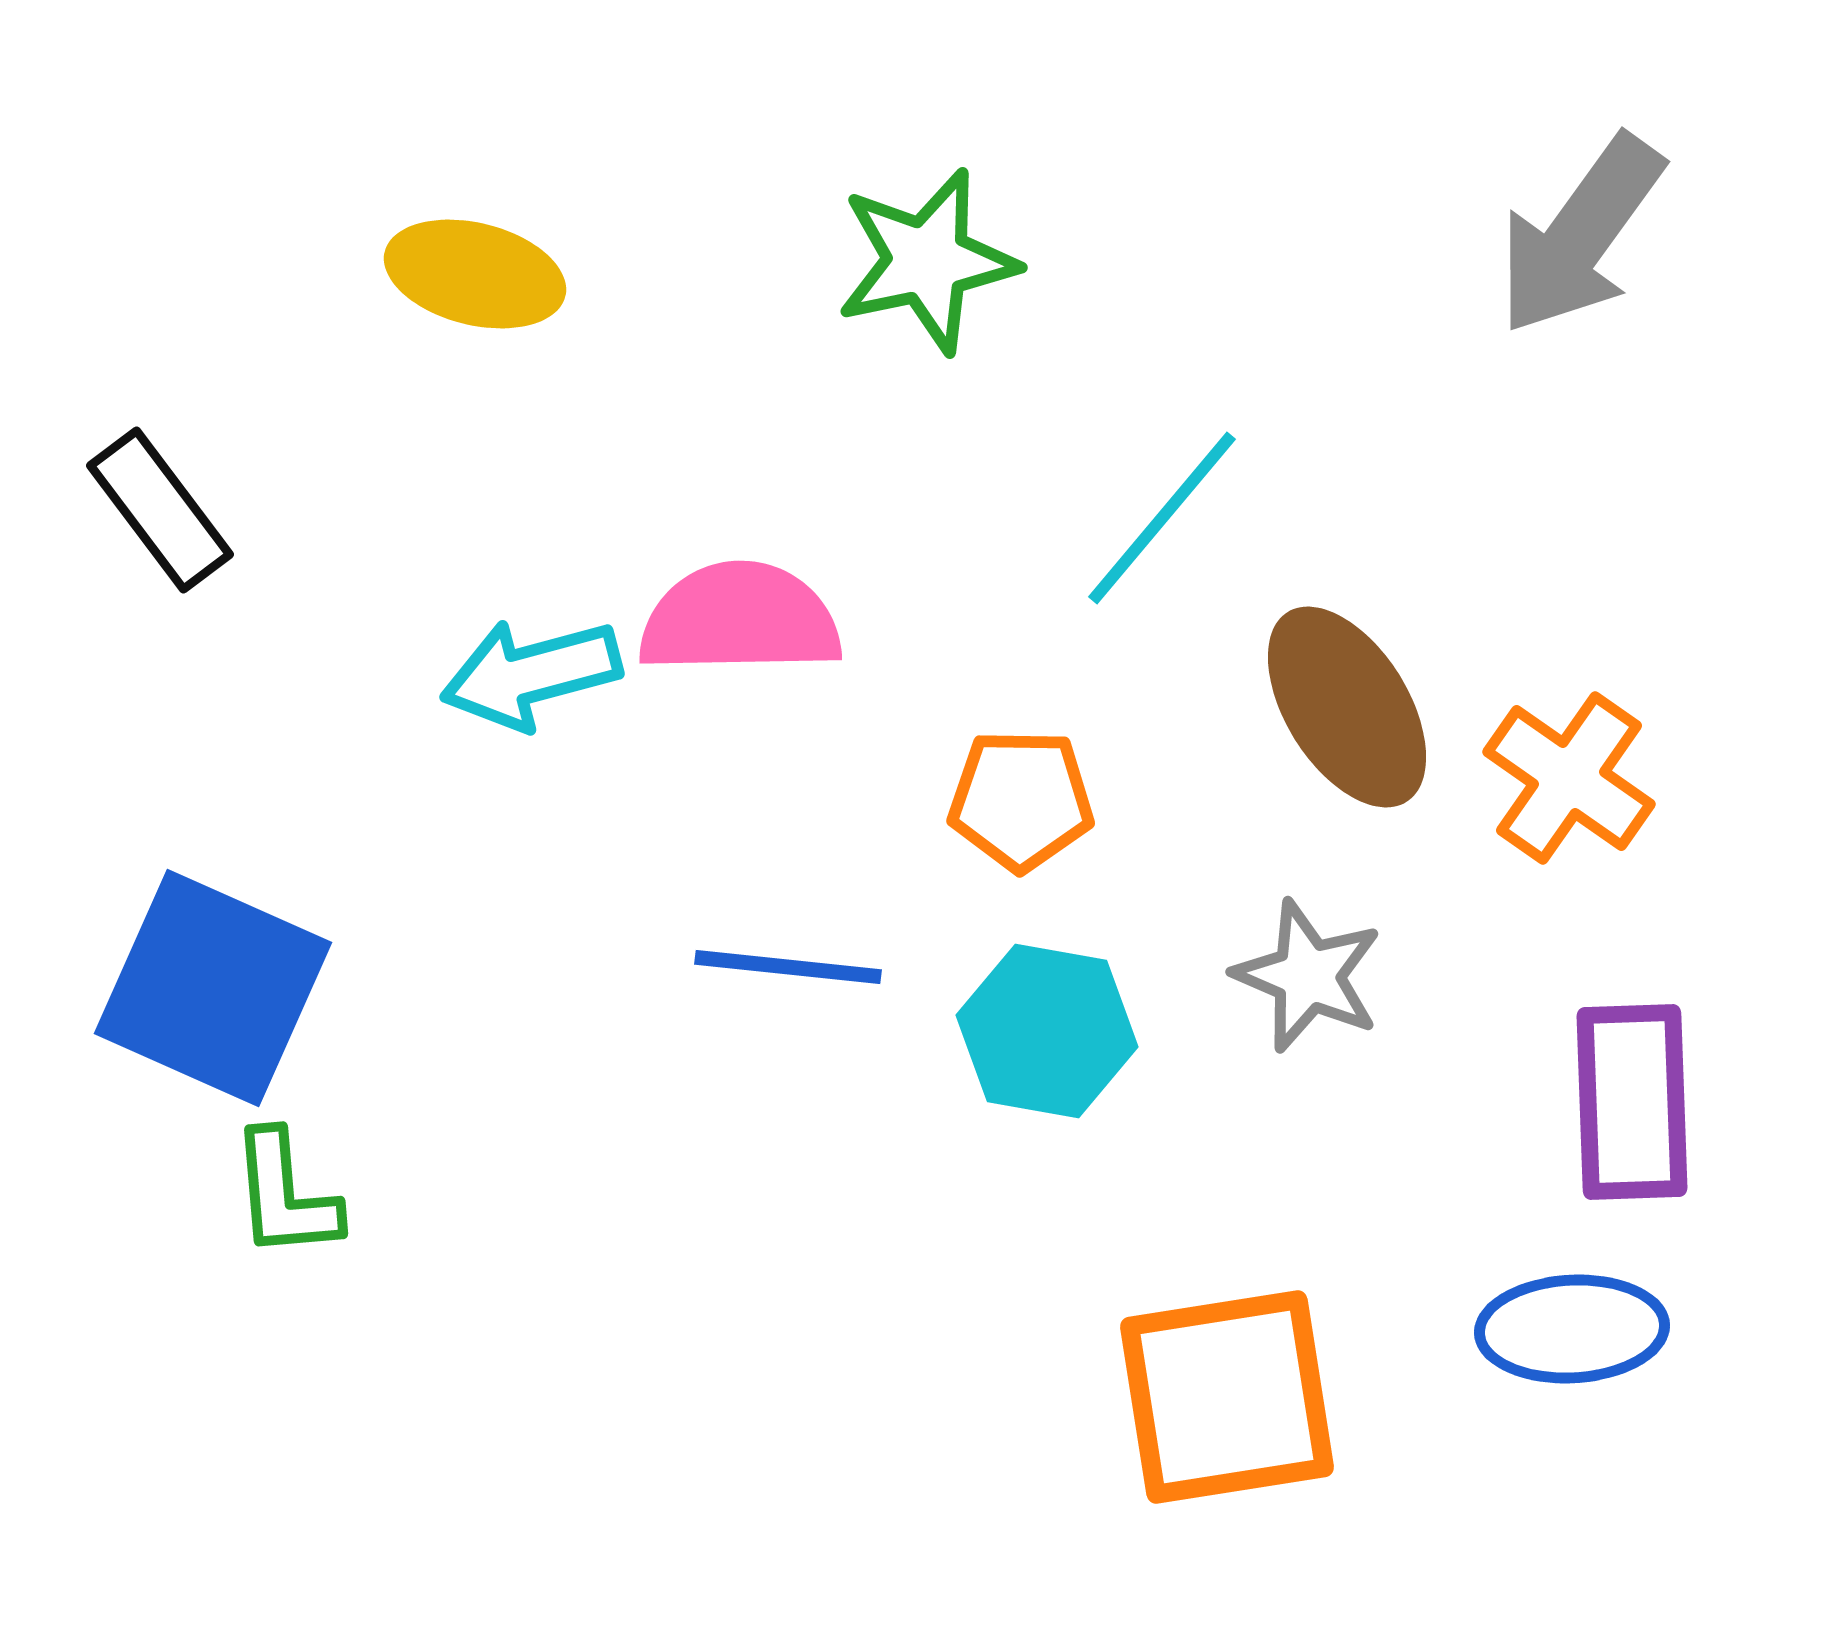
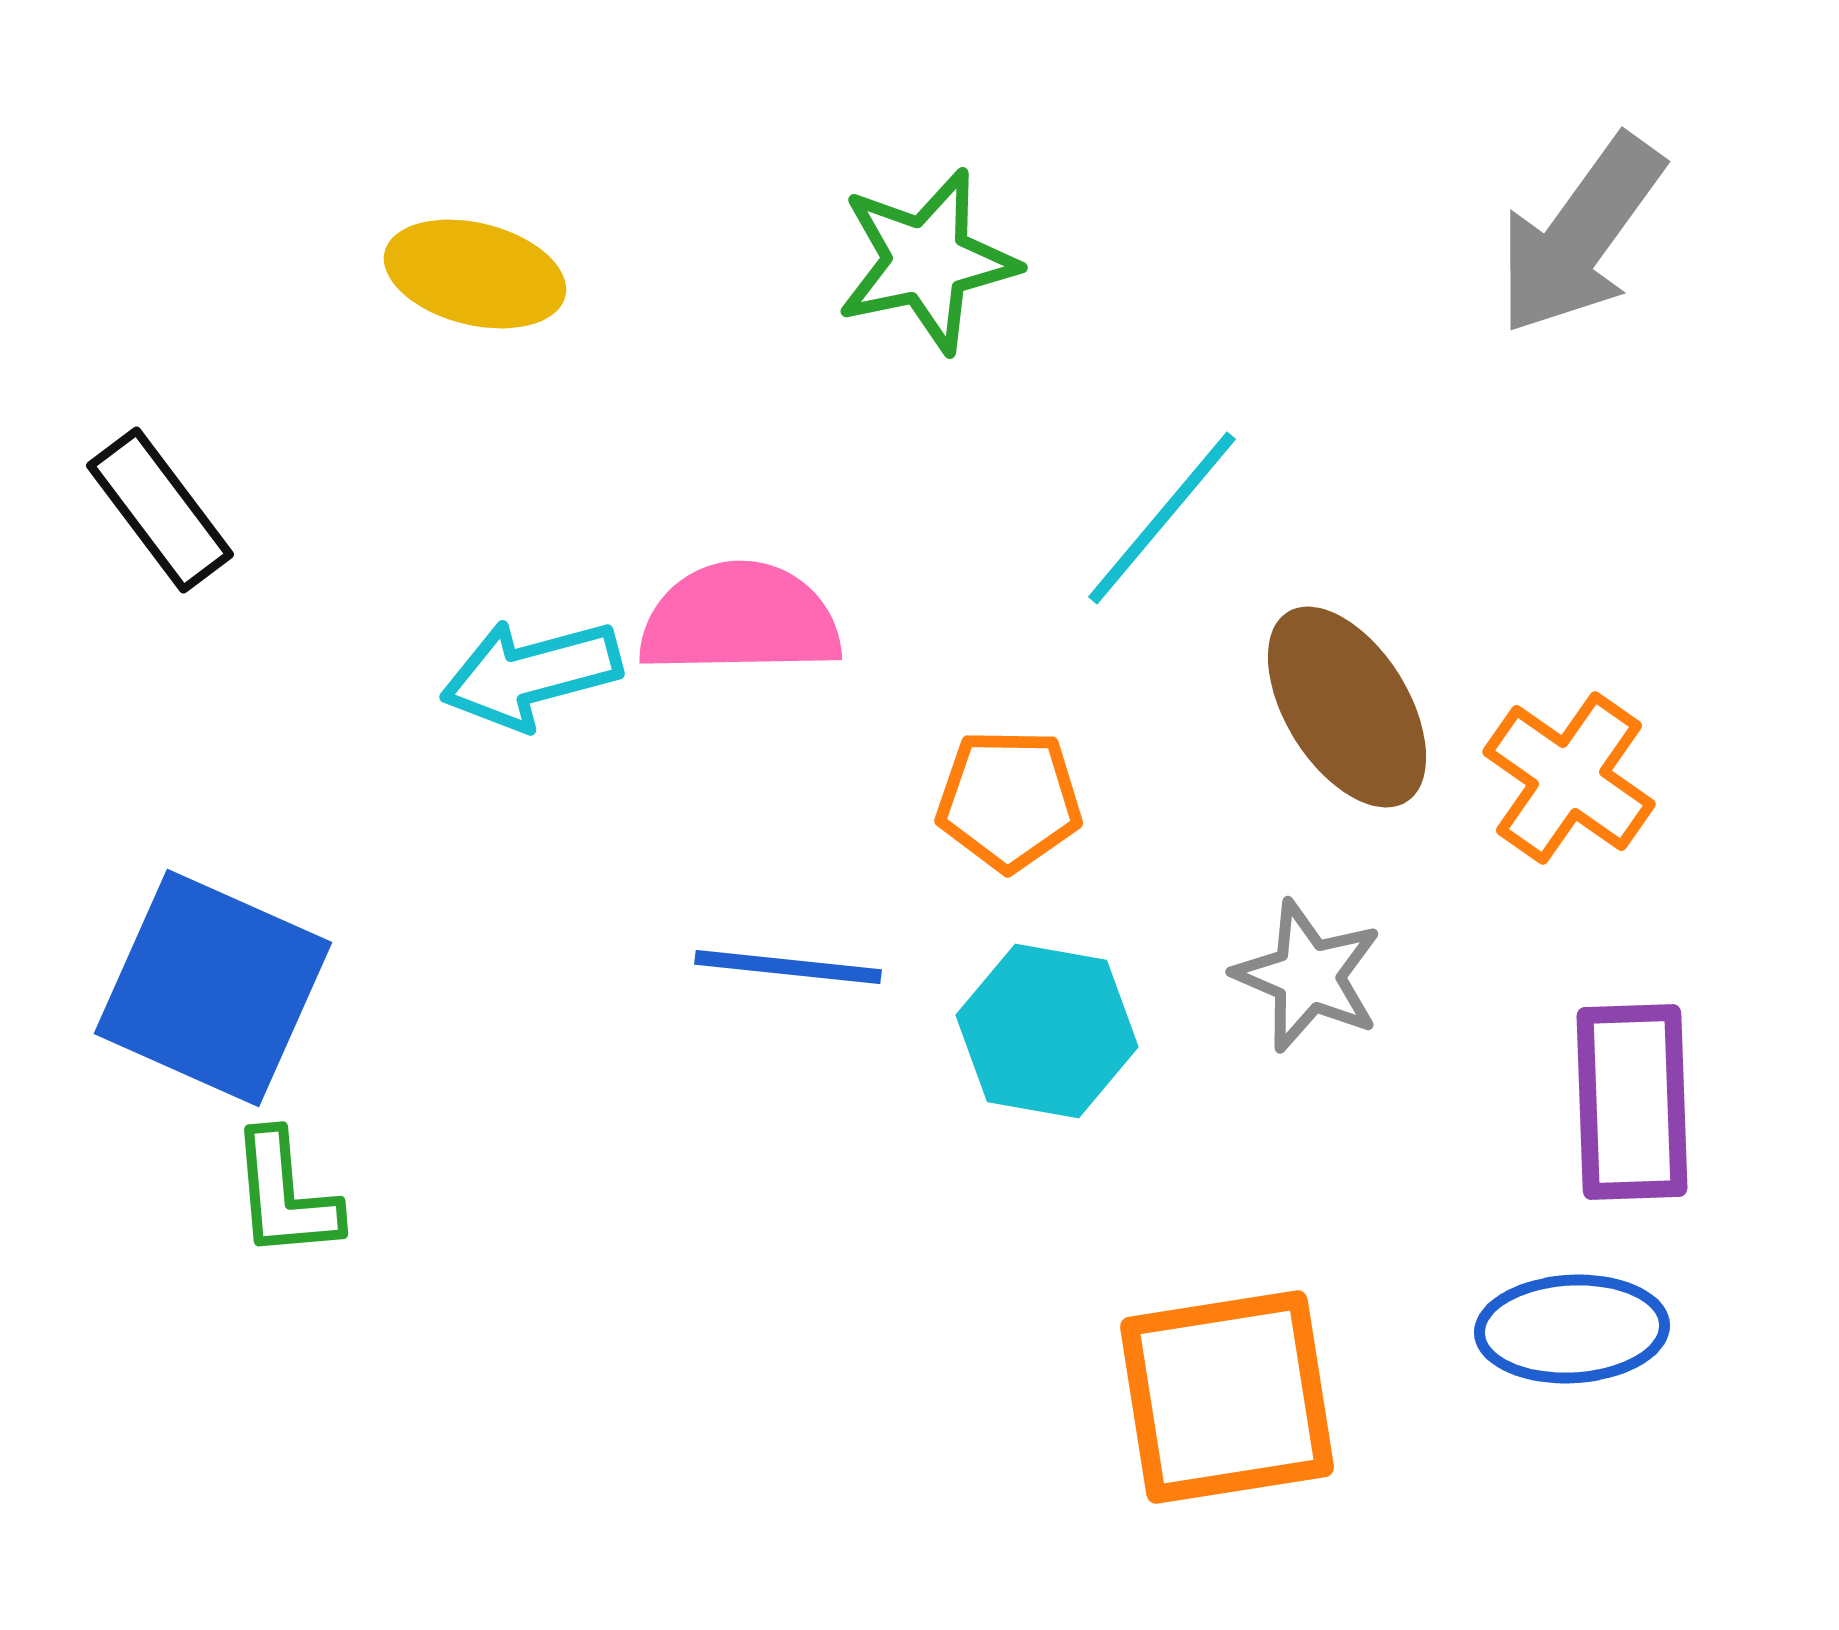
orange pentagon: moved 12 px left
